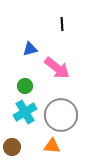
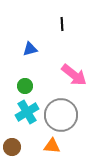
pink arrow: moved 17 px right, 7 px down
cyan cross: moved 2 px right
